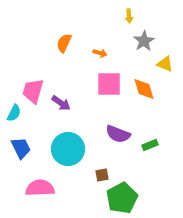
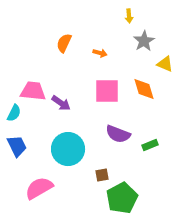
pink square: moved 2 px left, 7 px down
pink trapezoid: rotated 80 degrees clockwise
blue trapezoid: moved 4 px left, 2 px up
pink semicircle: moved 1 px left; rotated 28 degrees counterclockwise
